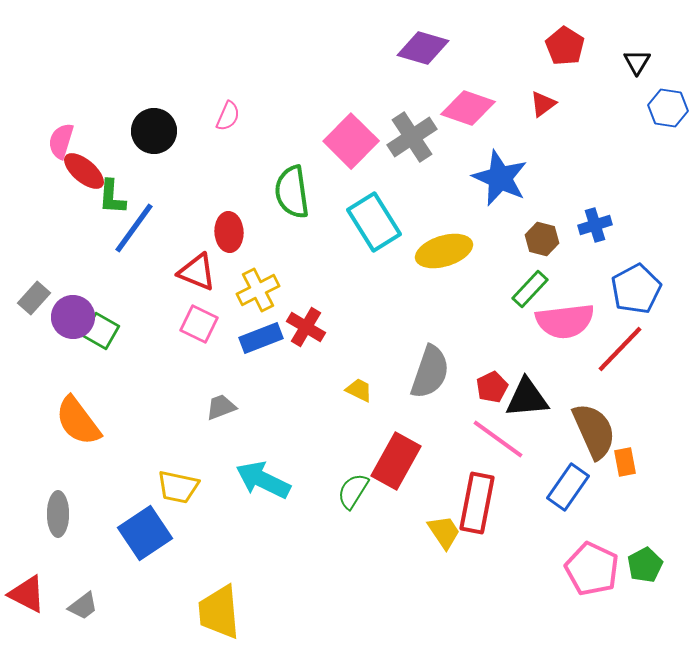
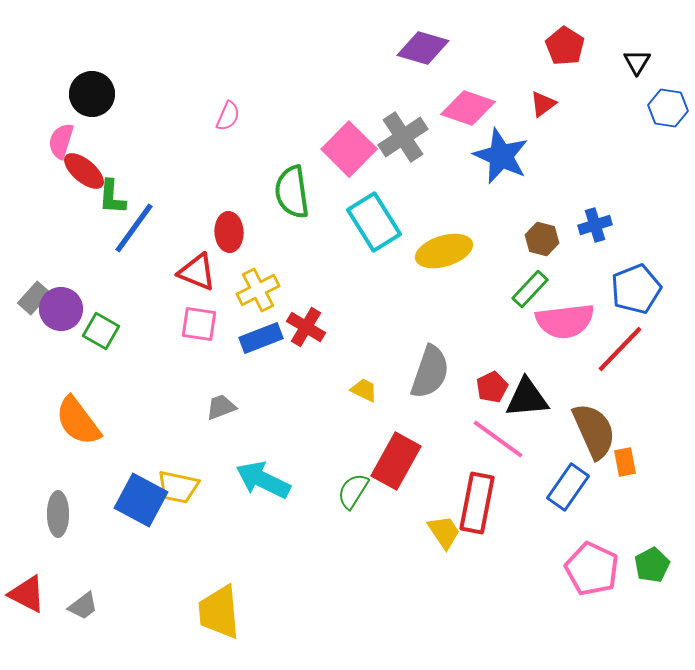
black circle at (154, 131): moved 62 px left, 37 px up
gray cross at (412, 137): moved 9 px left
pink square at (351, 141): moved 2 px left, 8 px down
blue star at (500, 178): moved 1 px right, 22 px up
blue pentagon at (636, 289): rotated 6 degrees clockwise
purple circle at (73, 317): moved 12 px left, 8 px up
pink square at (199, 324): rotated 18 degrees counterclockwise
yellow trapezoid at (359, 390): moved 5 px right
blue square at (145, 533): moved 4 px left, 33 px up; rotated 28 degrees counterclockwise
green pentagon at (645, 565): moved 7 px right
